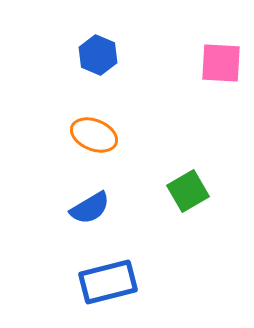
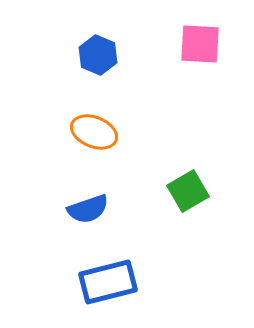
pink square: moved 21 px left, 19 px up
orange ellipse: moved 3 px up
blue semicircle: moved 2 px left, 1 px down; rotated 12 degrees clockwise
